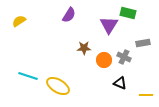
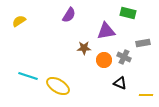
purple triangle: moved 3 px left, 6 px down; rotated 48 degrees clockwise
